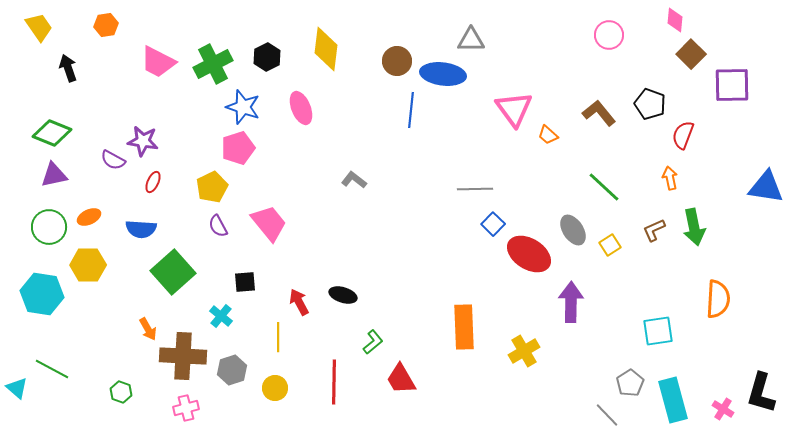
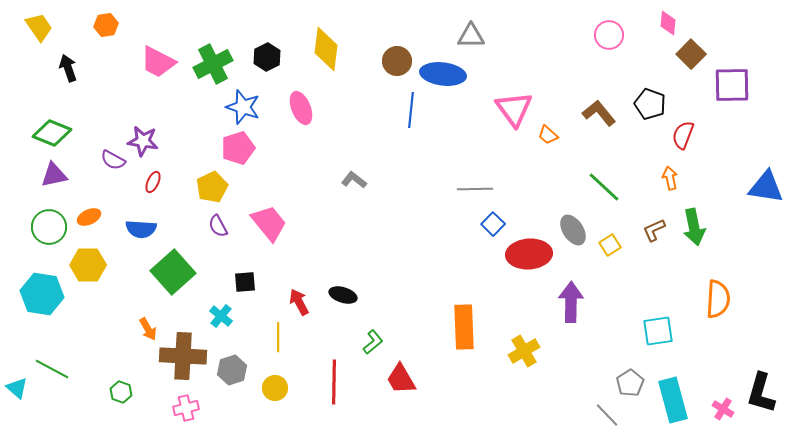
pink diamond at (675, 20): moved 7 px left, 3 px down
gray triangle at (471, 40): moved 4 px up
red ellipse at (529, 254): rotated 36 degrees counterclockwise
